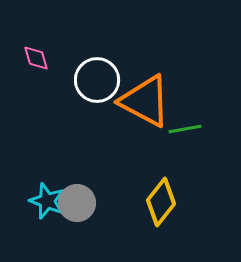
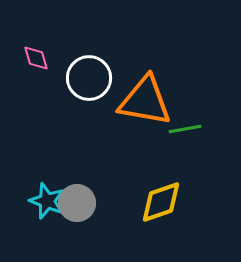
white circle: moved 8 px left, 2 px up
orange triangle: rotated 18 degrees counterclockwise
yellow diamond: rotated 33 degrees clockwise
